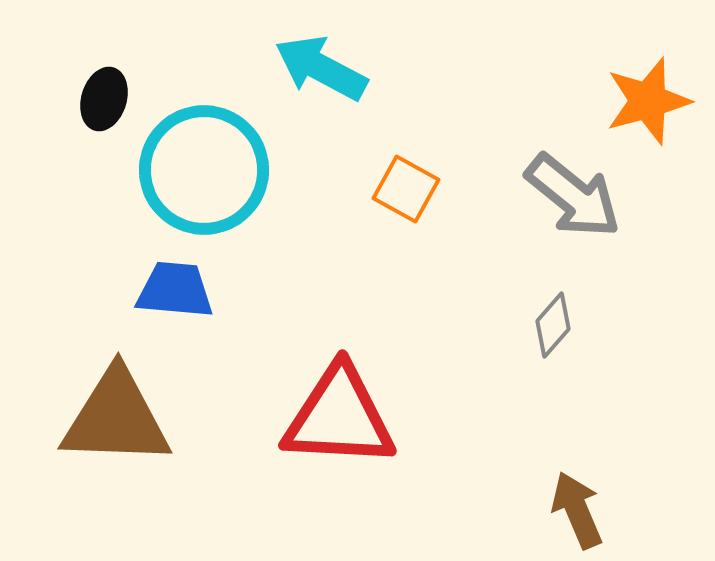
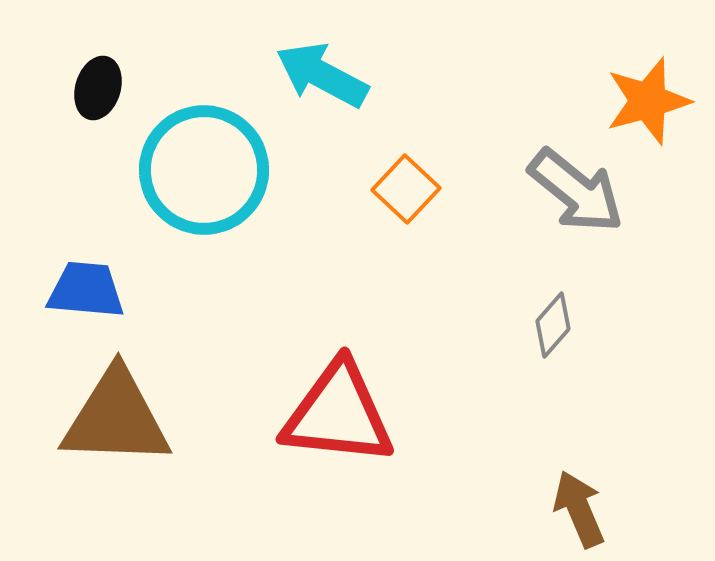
cyan arrow: moved 1 px right, 7 px down
black ellipse: moved 6 px left, 11 px up
orange square: rotated 14 degrees clockwise
gray arrow: moved 3 px right, 5 px up
blue trapezoid: moved 89 px left
red triangle: moved 1 px left, 3 px up; rotated 3 degrees clockwise
brown arrow: moved 2 px right, 1 px up
